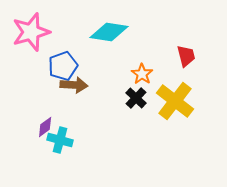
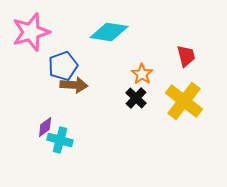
yellow cross: moved 9 px right
